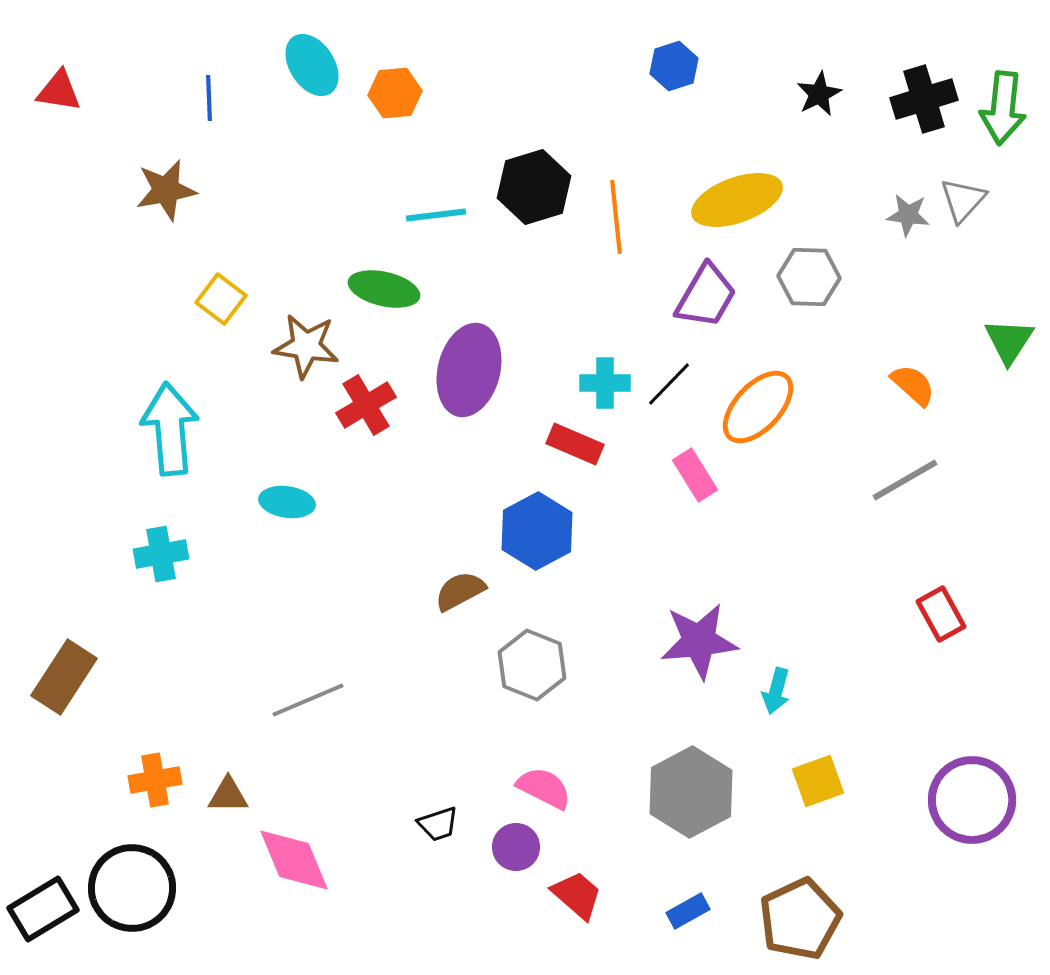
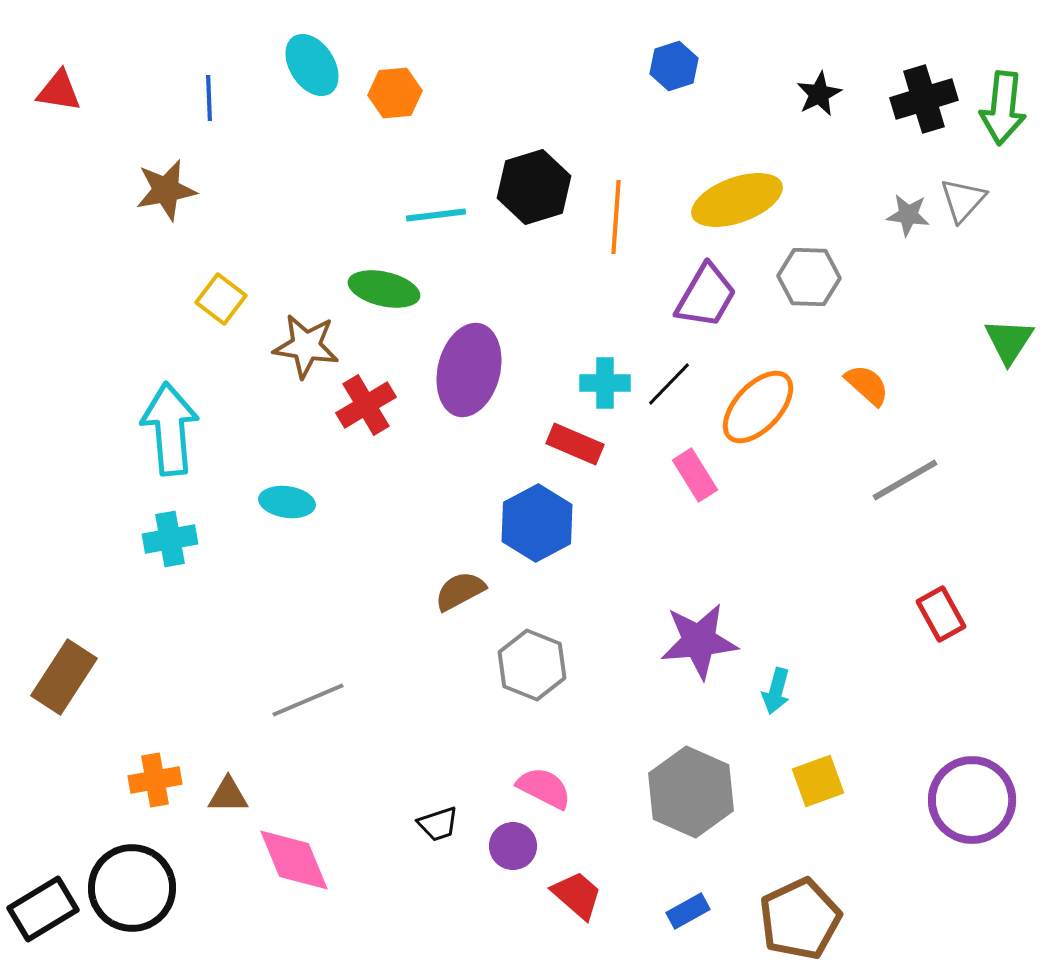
orange line at (616, 217): rotated 10 degrees clockwise
orange semicircle at (913, 385): moved 46 px left
blue hexagon at (537, 531): moved 8 px up
cyan cross at (161, 554): moved 9 px right, 15 px up
gray hexagon at (691, 792): rotated 8 degrees counterclockwise
purple circle at (516, 847): moved 3 px left, 1 px up
